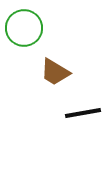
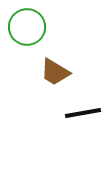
green circle: moved 3 px right, 1 px up
